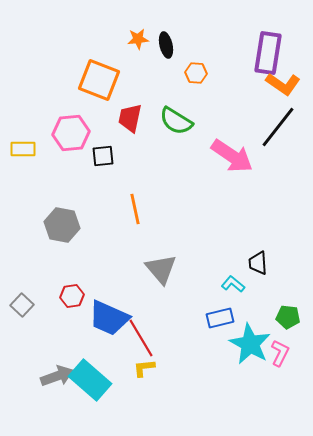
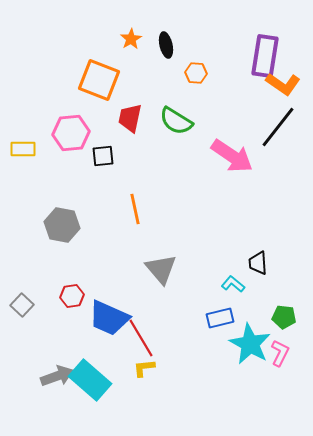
orange star: moved 7 px left; rotated 25 degrees counterclockwise
purple rectangle: moved 3 px left, 3 px down
green pentagon: moved 4 px left
